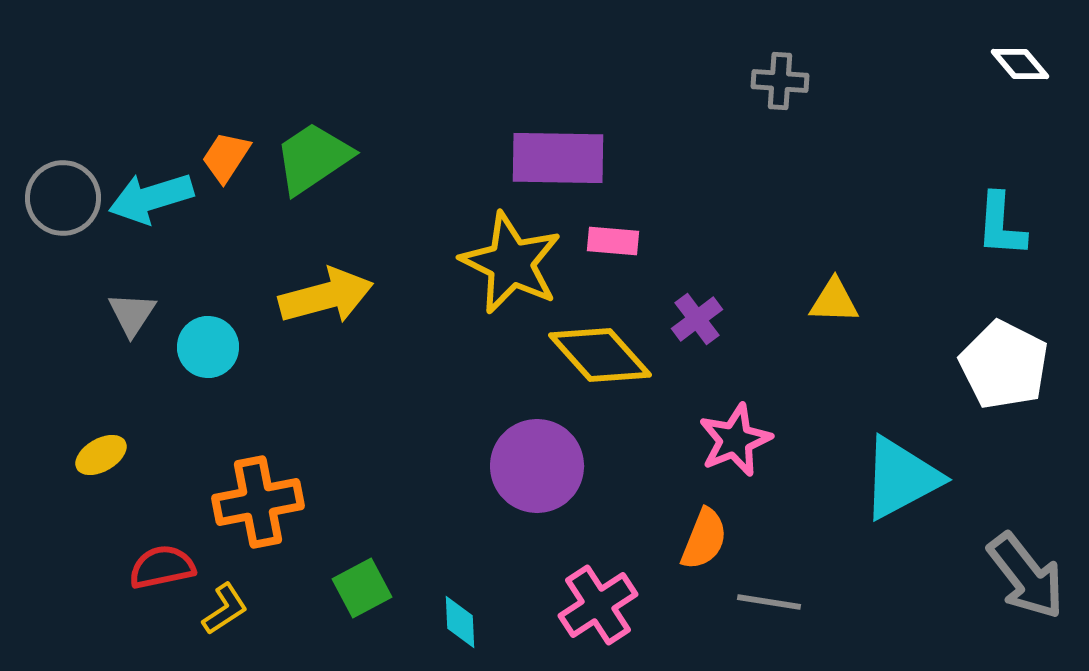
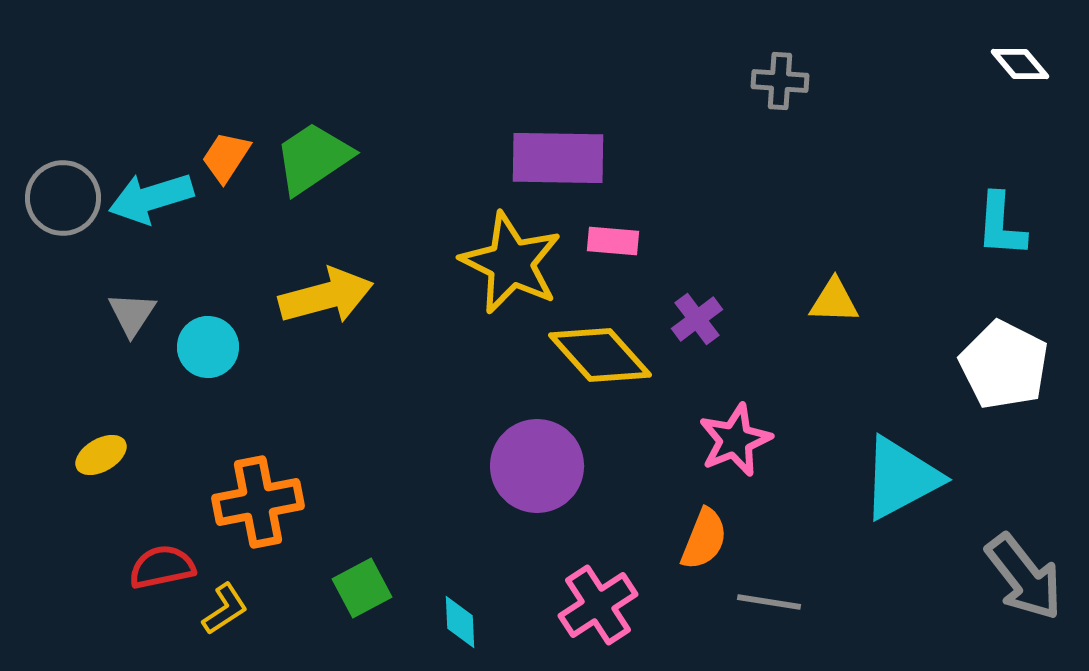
gray arrow: moved 2 px left, 1 px down
